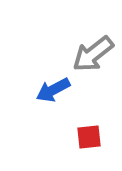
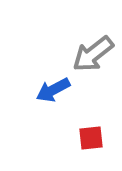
red square: moved 2 px right, 1 px down
